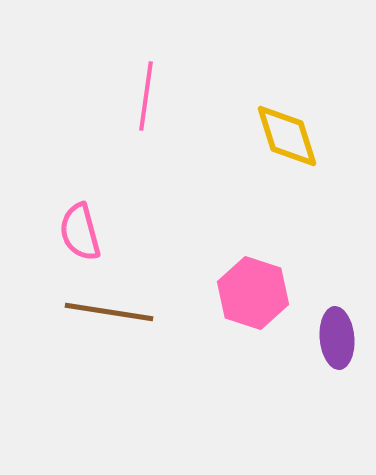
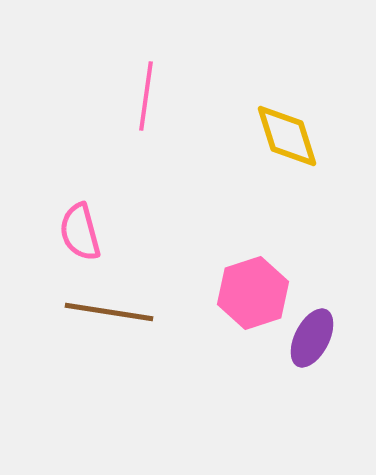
pink hexagon: rotated 24 degrees clockwise
purple ellipse: moved 25 px left; rotated 32 degrees clockwise
